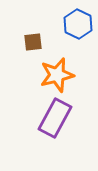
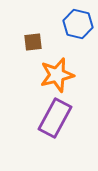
blue hexagon: rotated 12 degrees counterclockwise
